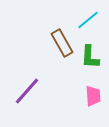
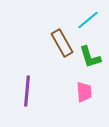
green L-shape: rotated 20 degrees counterclockwise
purple line: rotated 36 degrees counterclockwise
pink trapezoid: moved 9 px left, 4 px up
